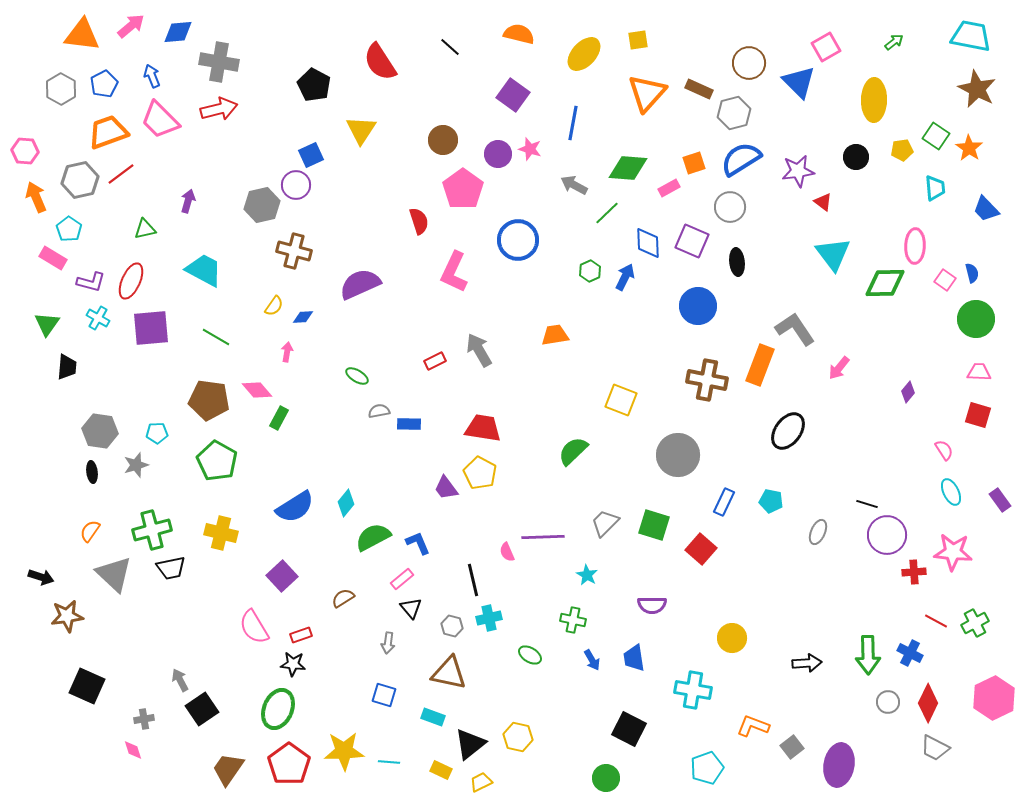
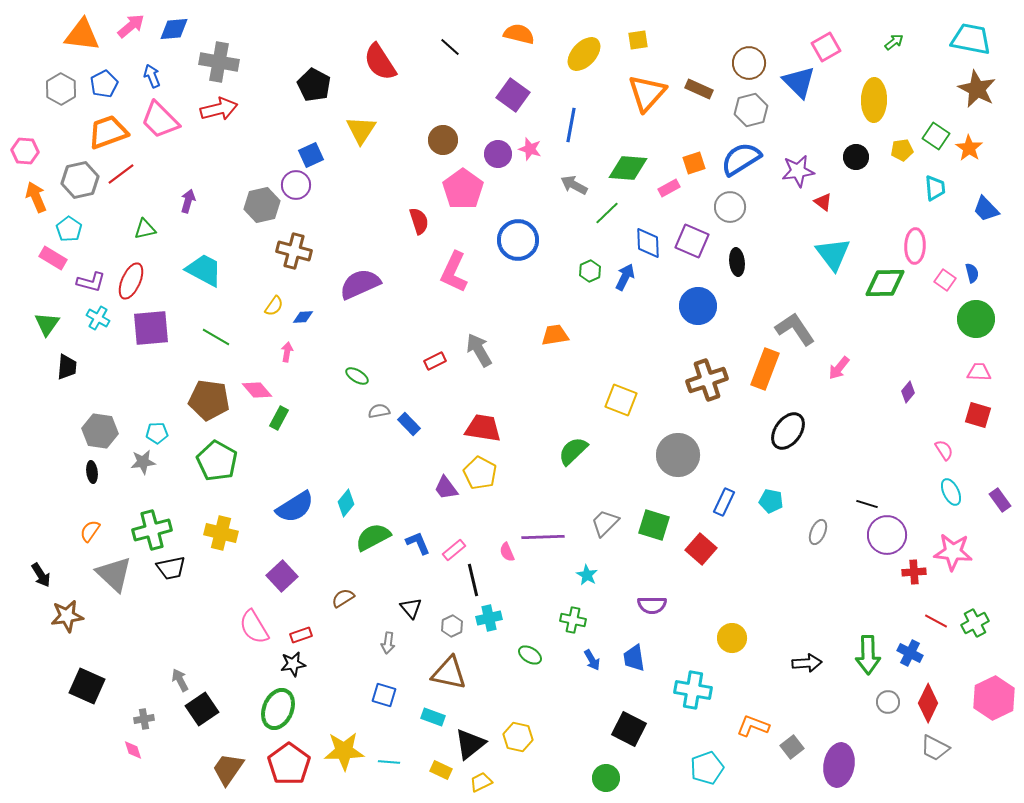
blue diamond at (178, 32): moved 4 px left, 3 px up
cyan trapezoid at (971, 36): moved 3 px down
gray hexagon at (734, 113): moved 17 px right, 3 px up
blue line at (573, 123): moved 2 px left, 2 px down
orange rectangle at (760, 365): moved 5 px right, 4 px down
brown cross at (707, 380): rotated 30 degrees counterclockwise
blue rectangle at (409, 424): rotated 45 degrees clockwise
gray star at (136, 465): moved 7 px right, 3 px up; rotated 10 degrees clockwise
black arrow at (41, 577): moved 2 px up; rotated 40 degrees clockwise
pink rectangle at (402, 579): moved 52 px right, 29 px up
gray hexagon at (452, 626): rotated 20 degrees clockwise
black star at (293, 664): rotated 15 degrees counterclockwise
